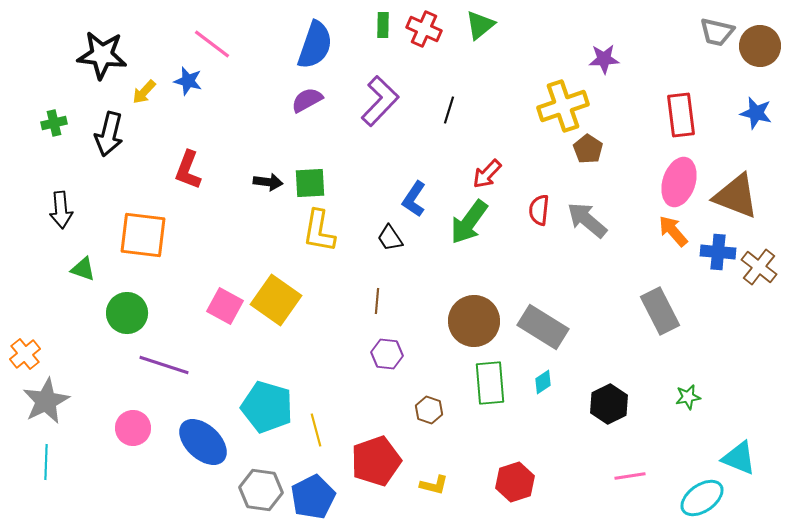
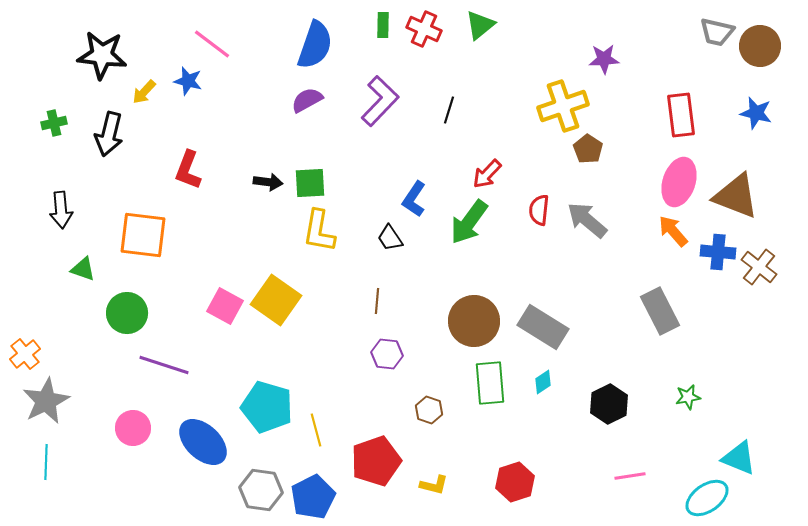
cyan ellipse at (702, 498): moved 5 px right
